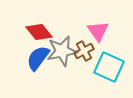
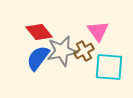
cyan square: rotated 20 degrees counterclockwise
